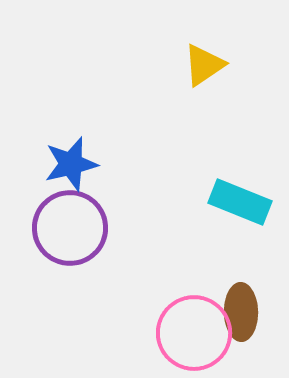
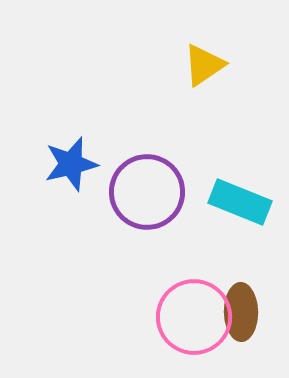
purple circle: moved 77 px right, 36 px up
pink circle: moved 16 px up
